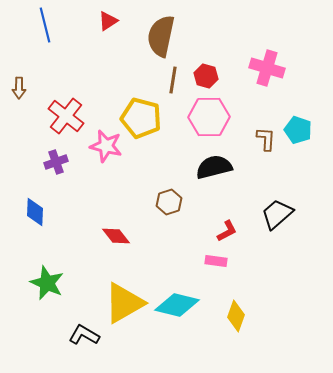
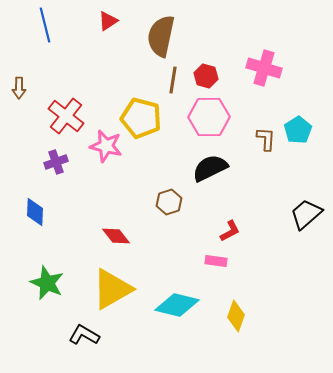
pink cross: moved 3 px left
cyan pentagon: rotated 20 degrees clockwise
black semicircle: moved 4 px left, 1 px down; rotated 12 degrees counterclockwise
black trapezoid: moved 29 px right
red L-shape: moved 3 px right
yellow triangle: moved 12 px left, 14 px up
